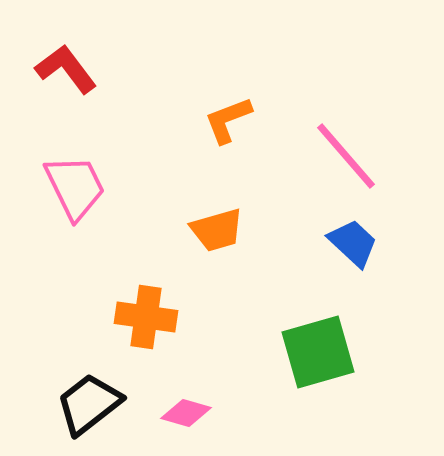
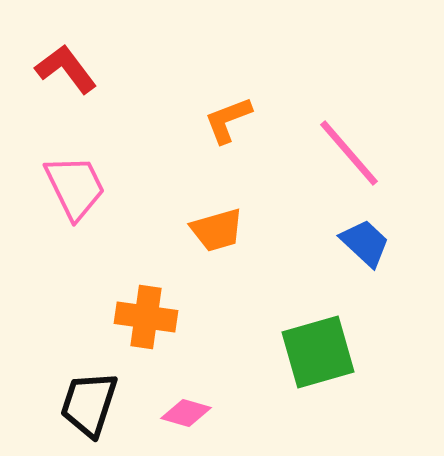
pink line: moved 3 px right, 3 px up
blue trapezoid: moved 12 px right
black trapezoid: rotated 34 degrees counterclockwise
